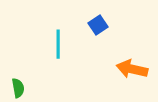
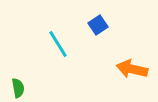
cyan line: rotated 32 degrees counterclockwise
